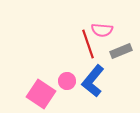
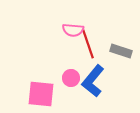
pink semicircle: moved 29 px left
gray rectangle: rotated 40 degrees clockwise
pink circle: moved 4 px right, 3 px up
pink square: rotated 28 degrees counterclockwise
